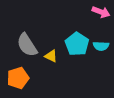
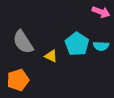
gray semicircle: moved 4 px left, 3 px up
orange pentagon: moved 2 px down
